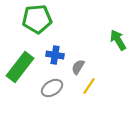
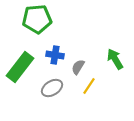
green arrow: moved 3 px left, 19 px down
